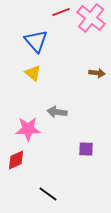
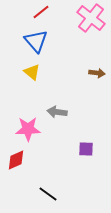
red line: moved 20 px left; rotated 18 degrees counterclockwise
yellow triangle: moved 1 px left, 1 px up
